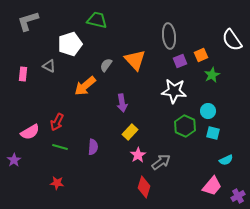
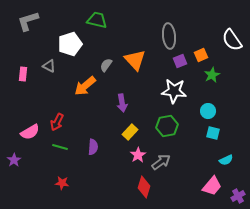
green hexagon: moved 18 px left; rotated 25 degrees clockwise
red star: moved 5 px right
